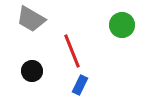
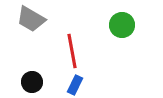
red line: rotated 12 degrees clockwise
black circle: moved 11 px down
blue rectangle: moved 5 px left
